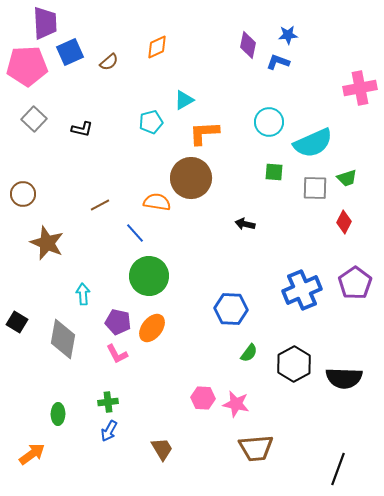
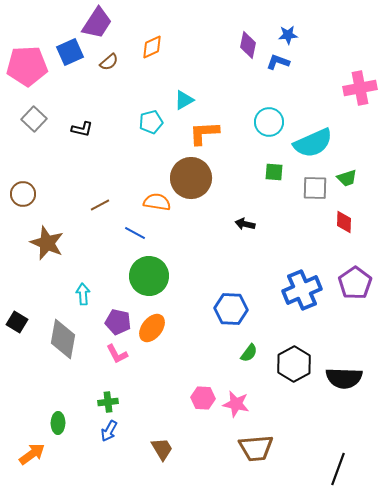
purple trapezoid at (45, 23): moved 52 px right; rotated 36 degrees clockwise
orange diamond at (157, 47): moved 5 px left
red diamond at (344, 222): rotated 25 degrees counterclockwise
blue line at (135, 233): rotated 20 degrees counterclockwise
green ellipse at (58, 414): moved 9 px down
